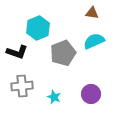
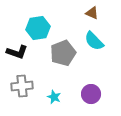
brown triangle: rotated 16 degrees clockwise
cyan hexagon: rotated 15 degrees clockwise
cyan semicircle: rotated 110 degrees counterclockwise
